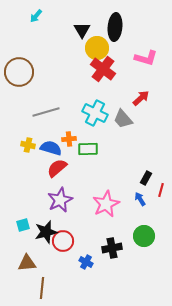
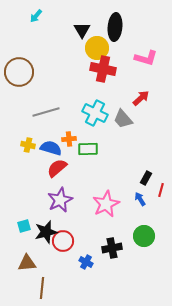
red cross: rotated 25 degrees counterclockwise
cyan square: moved 1 px right, 1 px down
